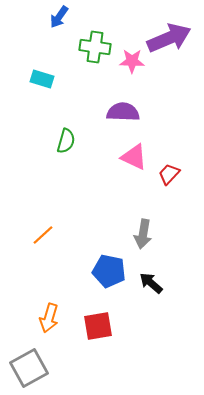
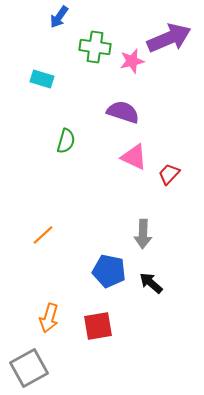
pink star: rotated 15 degrees counterclockwise
purple semicircle: rotated 16 degrees clockwise
gray arrow: rotated 8 degrees counterclockwise
